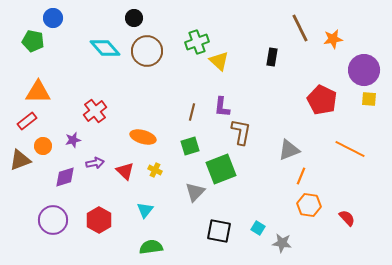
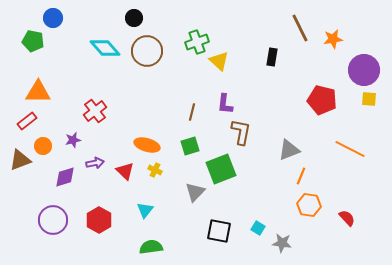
red pentagon at (322, 100): rotated 12 degrees counterclockwise
purple L-shape at (222, 107): moved 3 px right, 3 px up
orange ellipse at (143, 137): moved 4 px right, 8 px down
